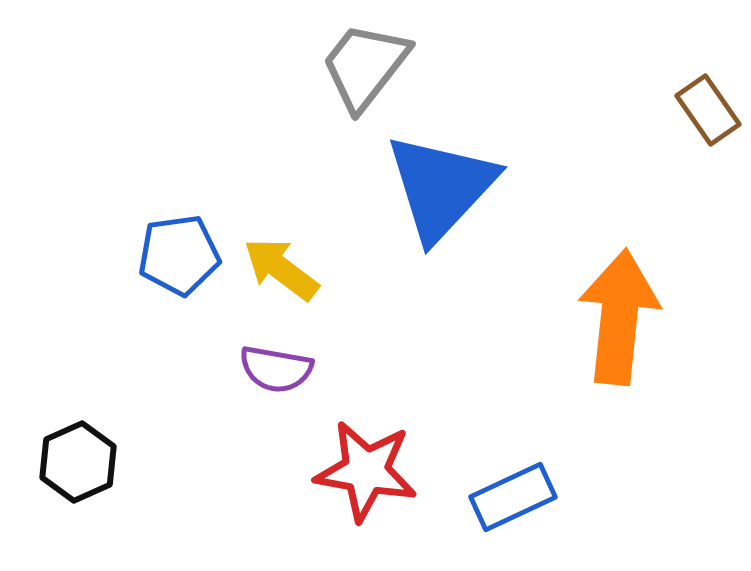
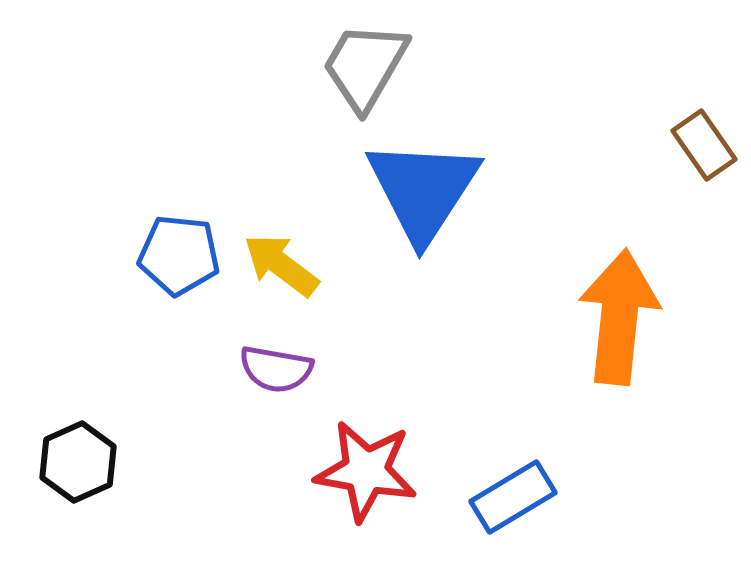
gray trapezoid: rotated 8 degrees counterclockwise
brown rectangle: moved 4 px left, 35 px down
blue triangle: moved 18 px left, 3 px down; rotated 10 degrees counterclockwise
blue pentagon: rotated 14 degrees clockwise
yellow arrow: moved 4 px up
blue rectangle: rotated 6 degrees counterclockwise
